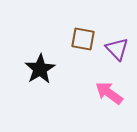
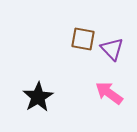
purple triangle: moved 5 px left
black star: moved 2 px left, 28 px down
